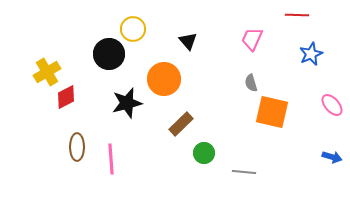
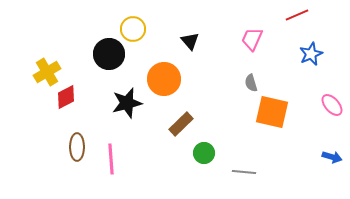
red line: rotated 25 degrees counterclockwise
black triangle: moved 2 px right
